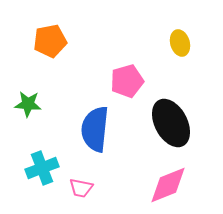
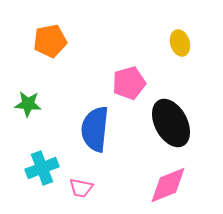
pink pentagon: moved 2 px right, 2 px down
